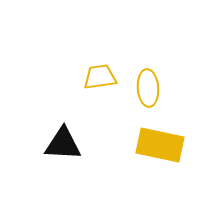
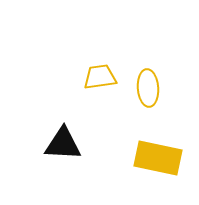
yellow rectangle: moved 2 px left, 13 px down
